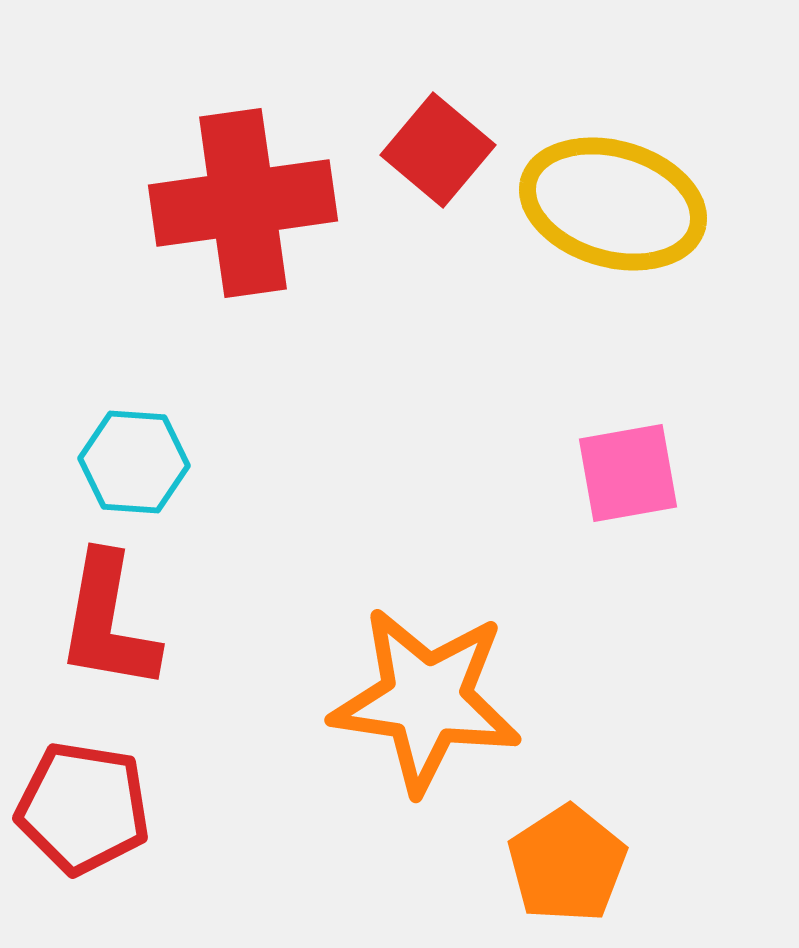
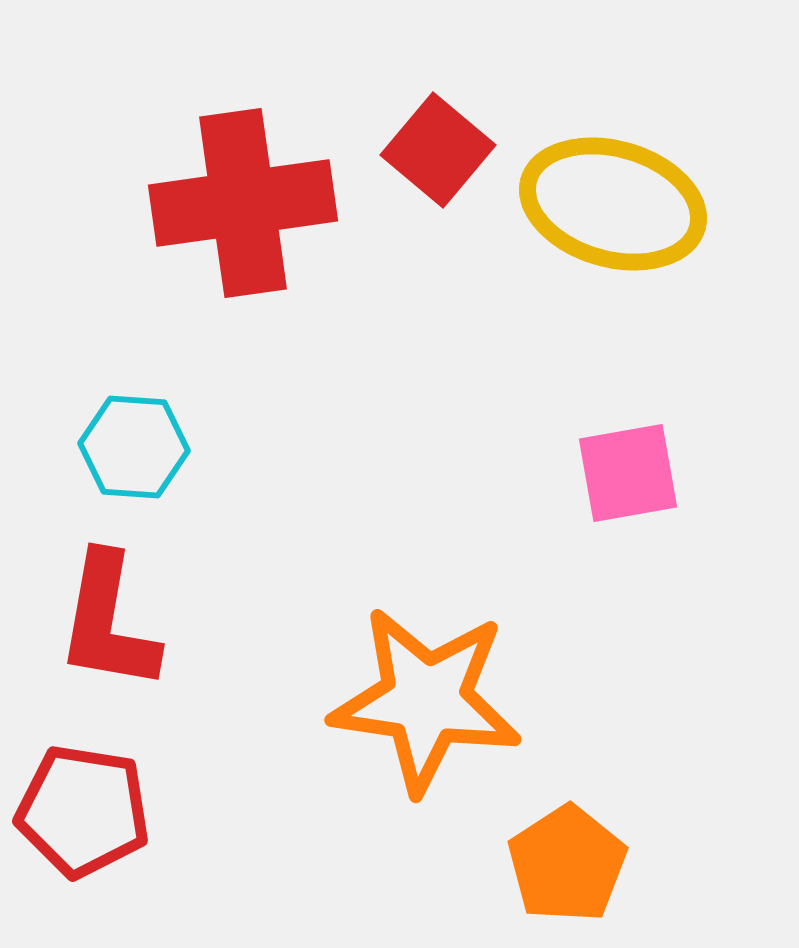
cyan hexagon: moved 15 px up
red pentagon: moved 3 px down
